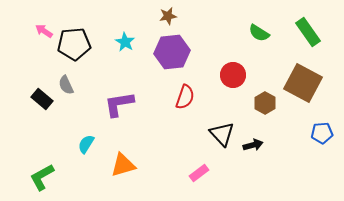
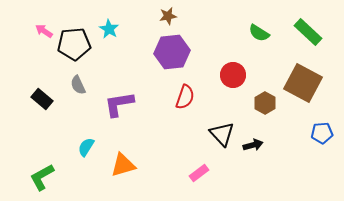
green rectangle: rotated 12 degrees counterclockwise
cyan star: moved 16 px left, 13 px up
gray semicircle: moved 12 px right
cyan semicircle: moved 3 px down
